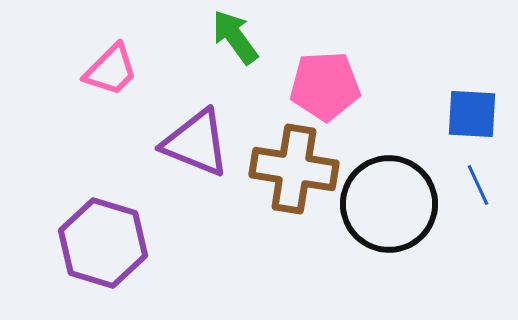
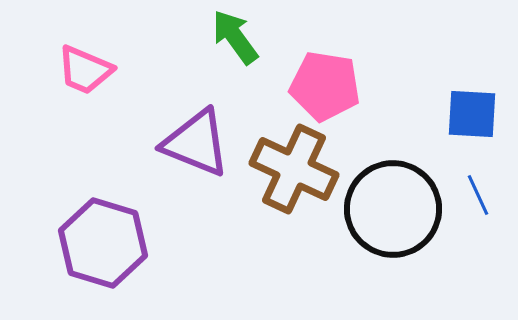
pink trapezoid: moved 26 px left; rotated 68 degrees clockwise
pink pentagon: rotated 12 degrees clockwise
brown cross: rotated 16 degrees clockwise
blue line: moved 10 px down
black circle: moved 4 px right, 5 px down
